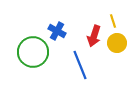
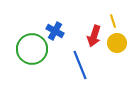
blue cross: moved 2 px left
green circle: moved 1 px left, 3 px up
